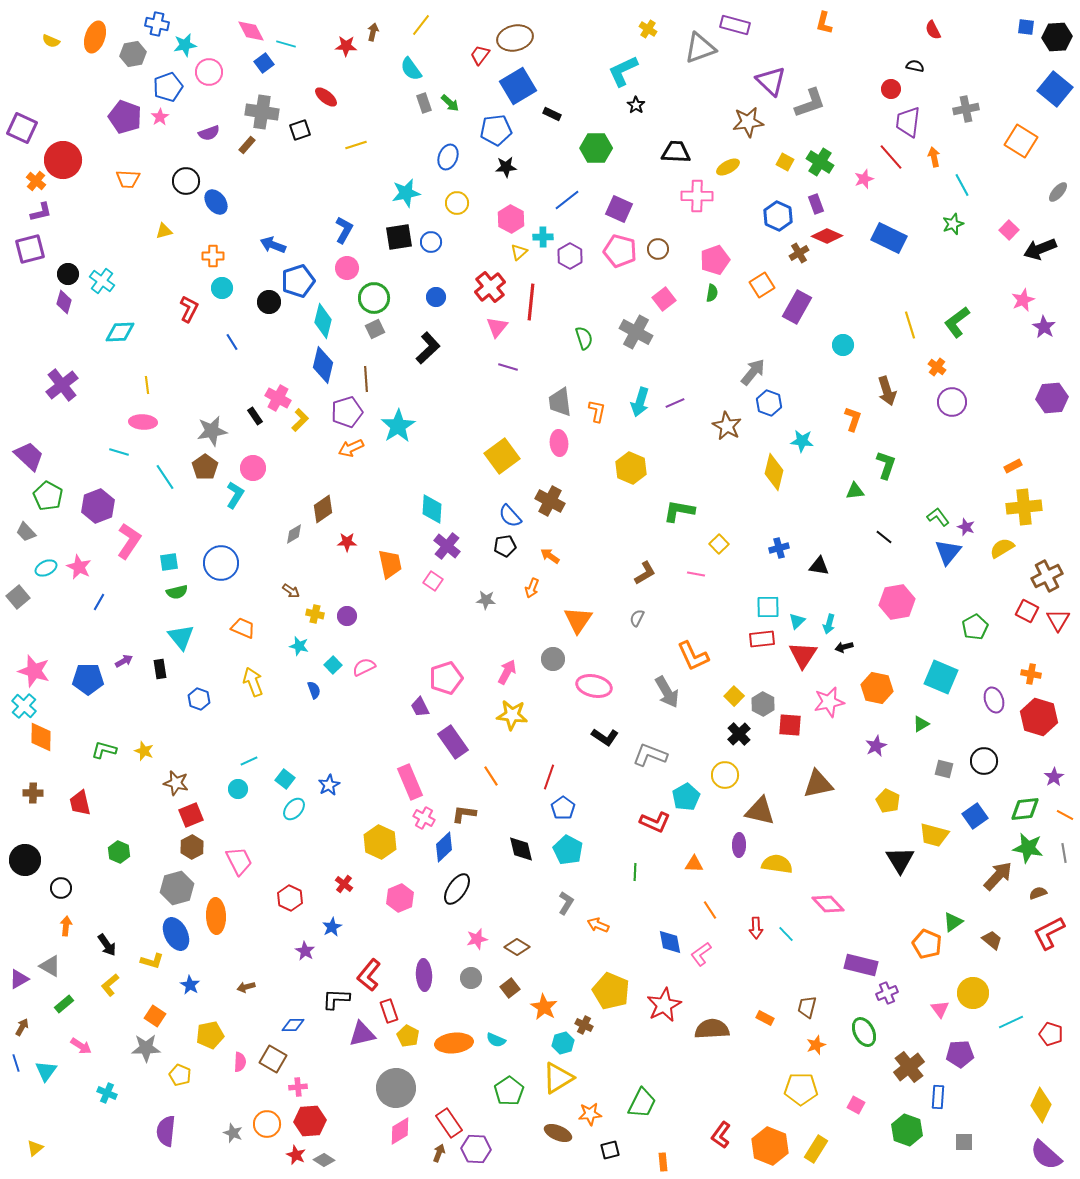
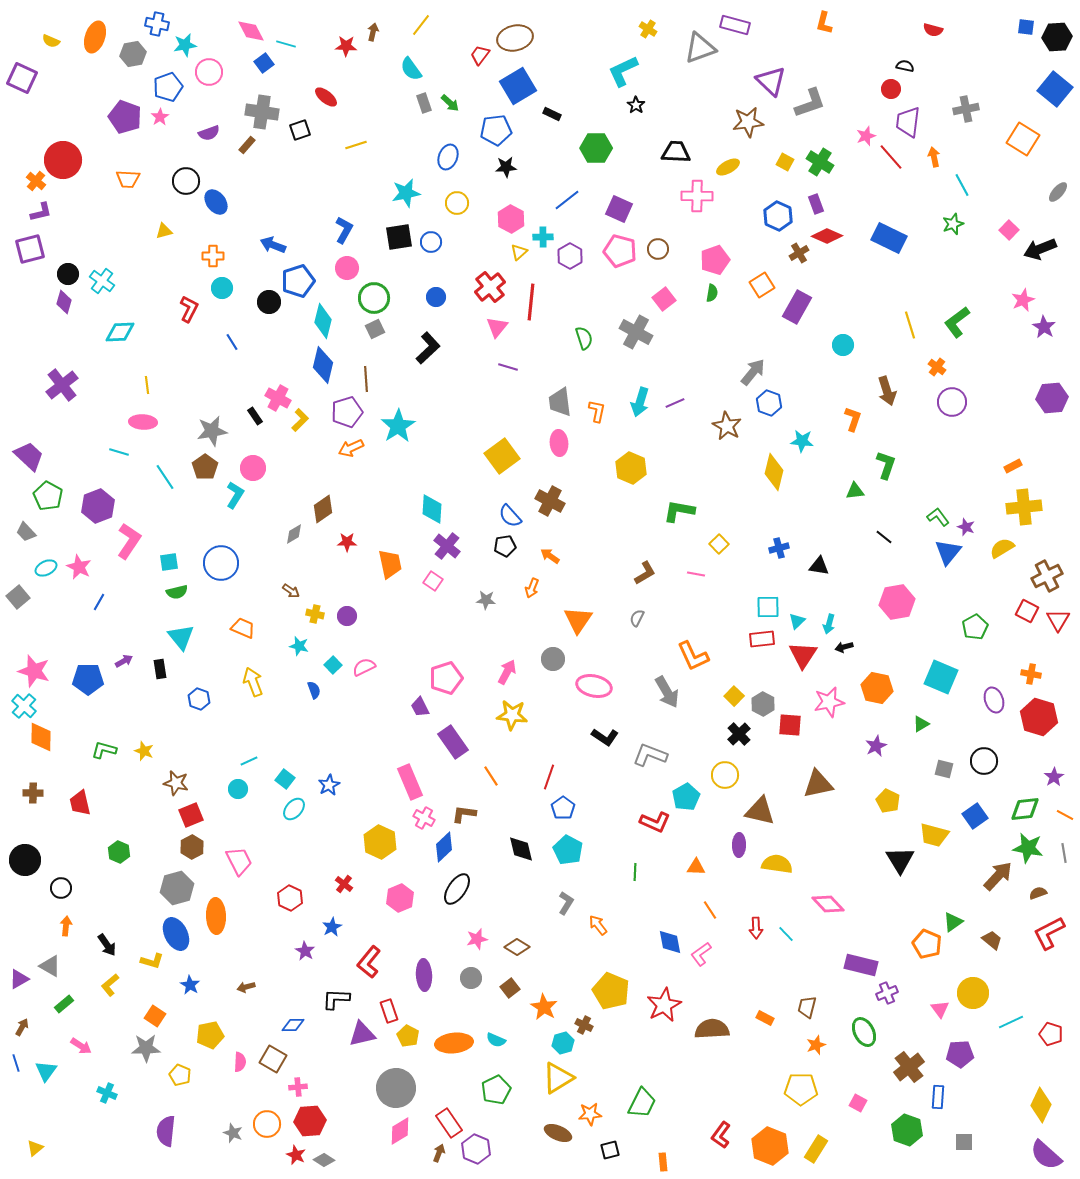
red semicircle at (933, 30): rotated 48 degrees counterclockwise
black semicircle at (915, 66): moved 10 px left
purple square at (22, 128): moved 50 px up
orange square at (1021, 141): moved 2 px right, 2 px up
pink star at (864, 179): moved 2 px right, 43 px up
orange triangle at (694, 864): moved 2 px right, 3 px down
orange arrow at (598, 925): rotated 30 degrees clockwise
red L-shape at (369, 975): moved 13 px up
green pentagon at (509, 1091): moved 13 px left, 1 px up; rotated 8 degrees clockwise
pink square at (856, 1105): moved 2 px right, 2 px up
purple hexagon at (476, 1149): rotated 20 degrees clockwise
